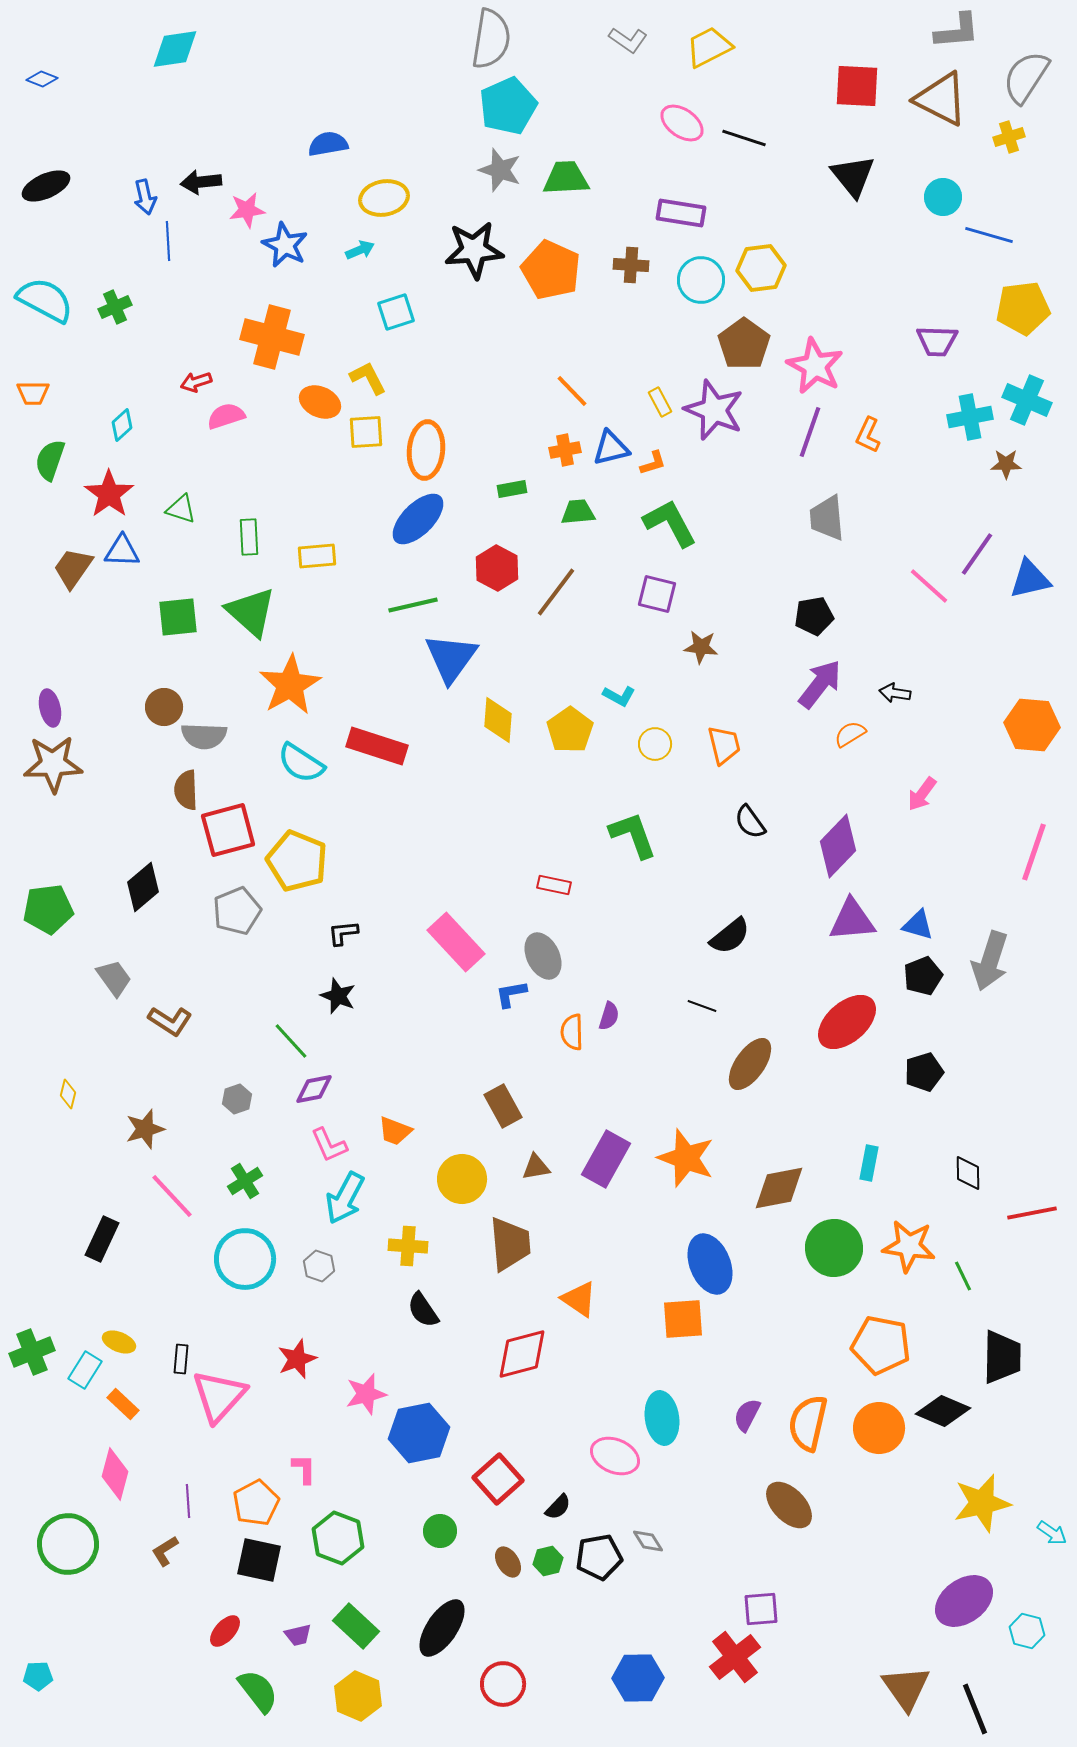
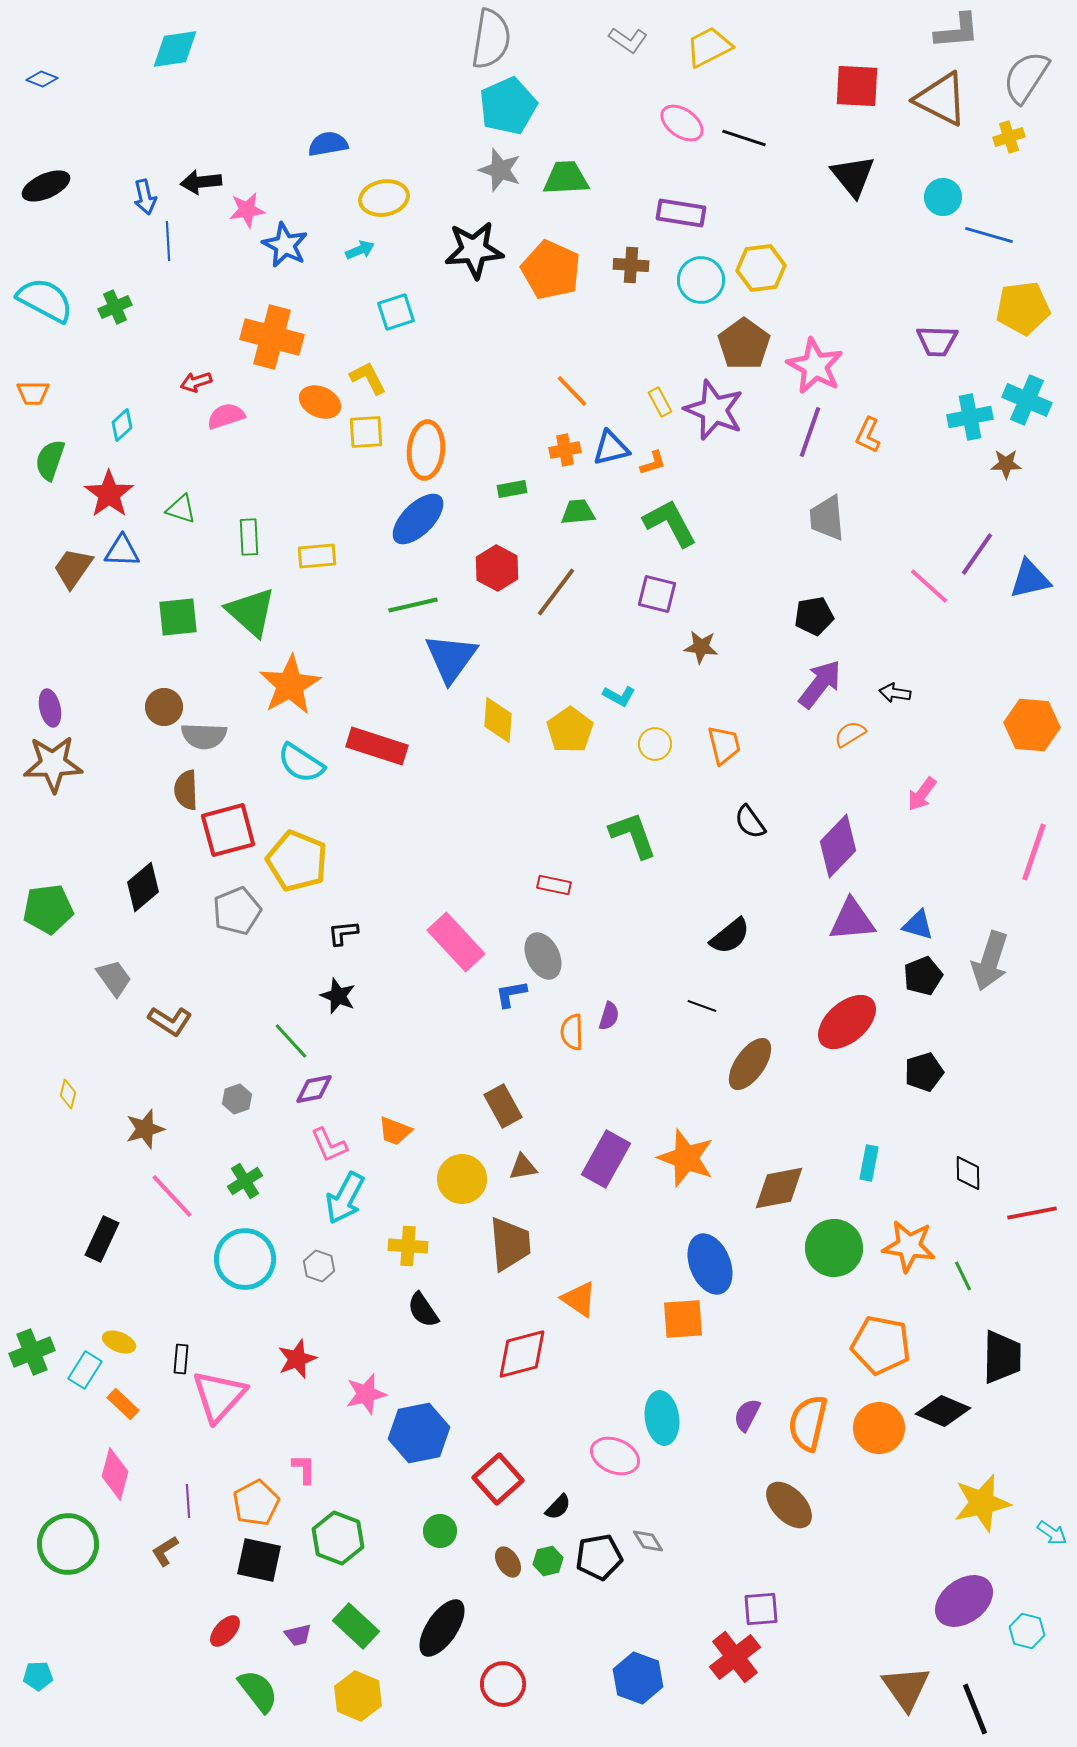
brown triangle at (536, 1167): moved 13 px left
blue hexagon at (638, 1678): rotated 21 degrees clockwise
